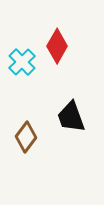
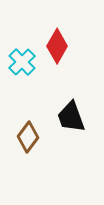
brown diamond: moved 2 px right
